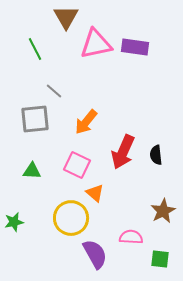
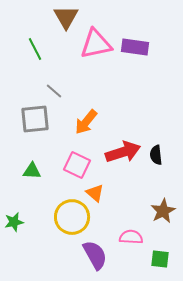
red arrow: rotated 132 degrees counterclockwise
yellow circle: moved 1 px right, 1 px up
purple semicircle: moved 1 px down
